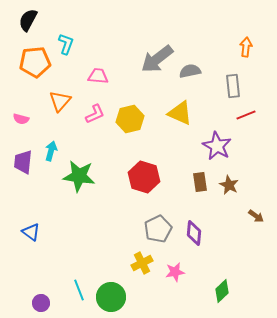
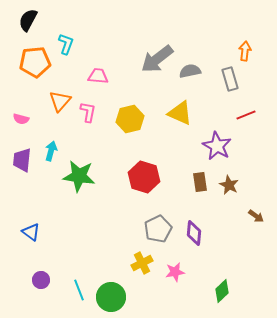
orange arrow: moved 1 px left, 4 px down
gray rectangle: moved 3 px left, 7 px up; rotated 10 degrees counterclockwise
pink L-shape: moved 7 px left, 2 px up; rotated 55 degrees counterclockwise
purple trapezoid: moved 1 px left, 2 px up
purple circle: moved 23 px up
